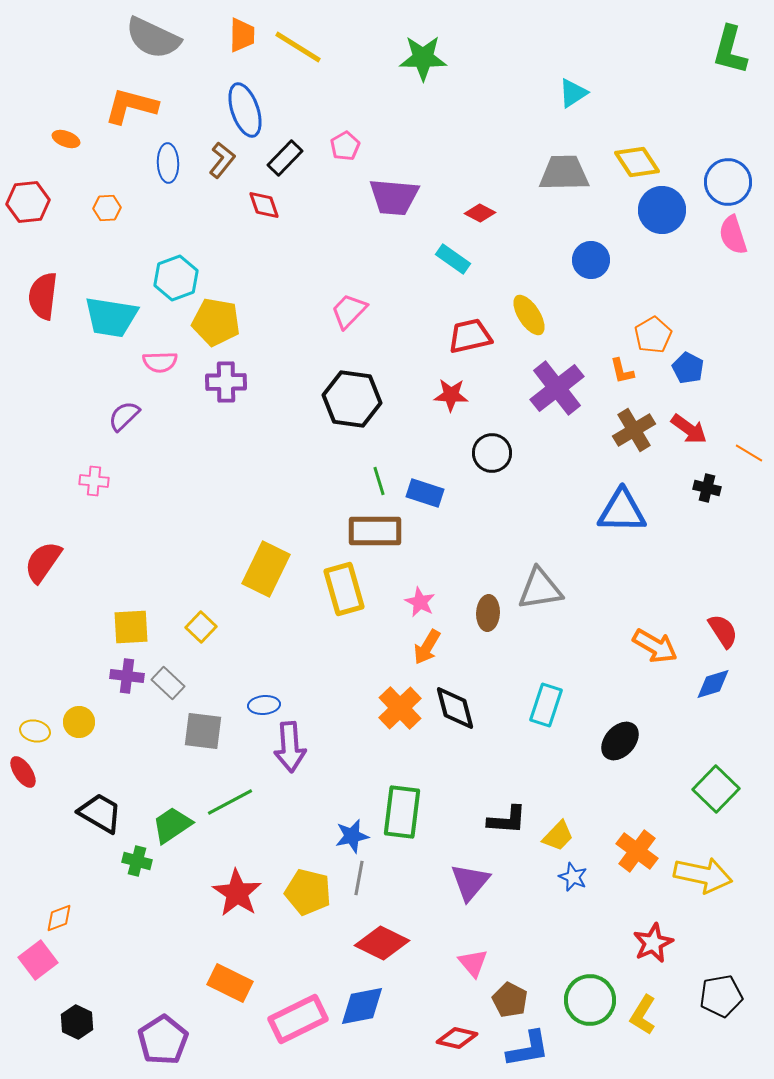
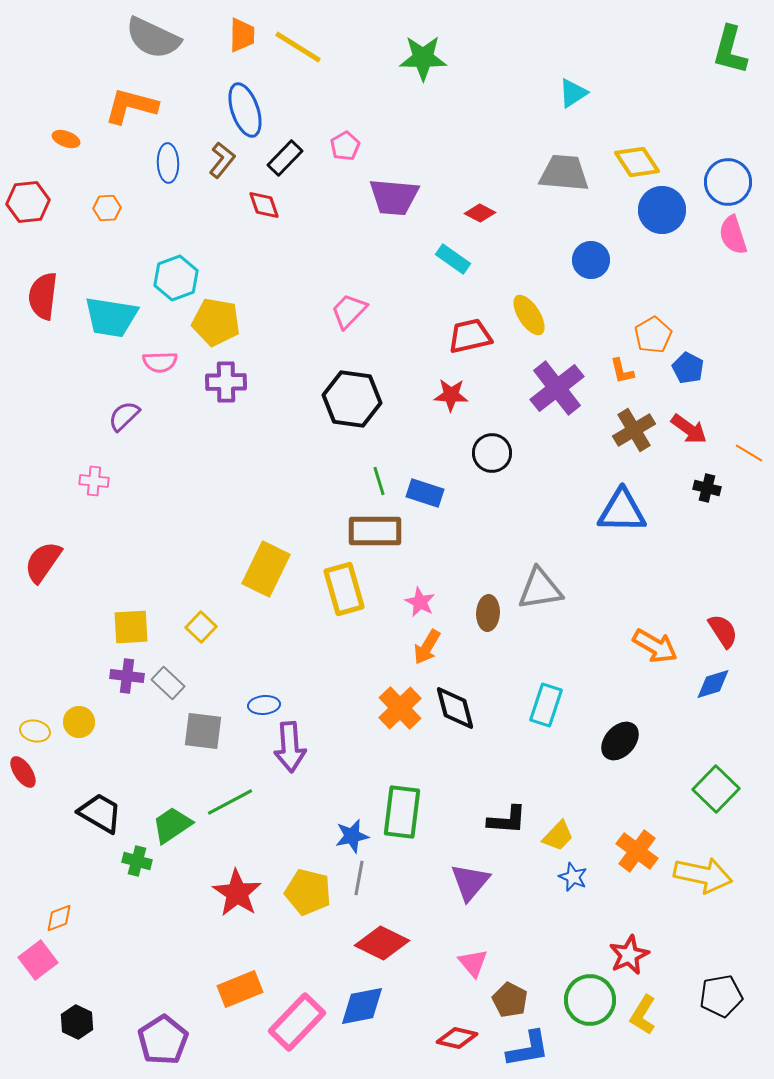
gray trapezoid at (564, 173): rotated 6 degrees clockwise
red star at (653, 943): moved 24 px left, 12 px down
orange rectangle at (230, 983): moved 10 px right, 6 px down; rotated 48 degrees counterclockwise
pink rectangle at (298, 1019): moved 1 px left, 3 px down; rotated 20 degrees counterclockwise
